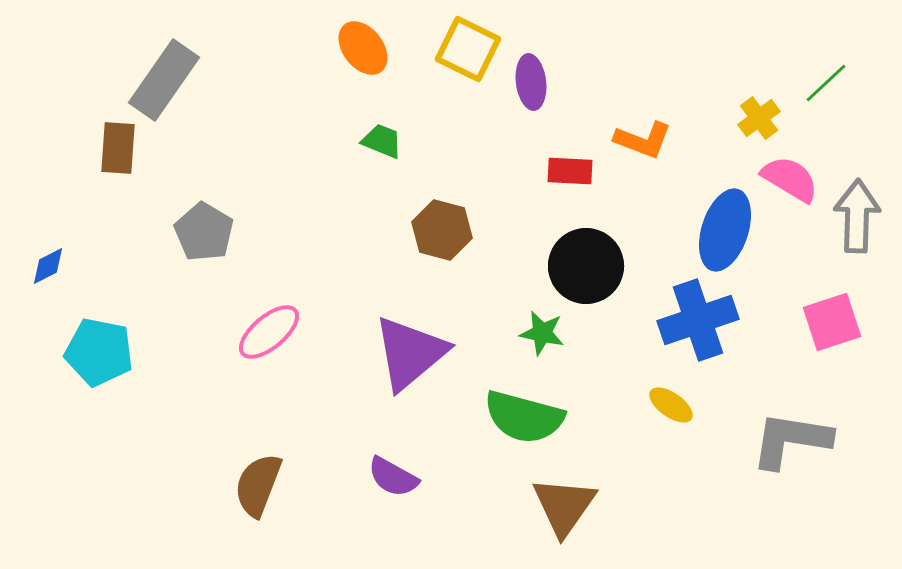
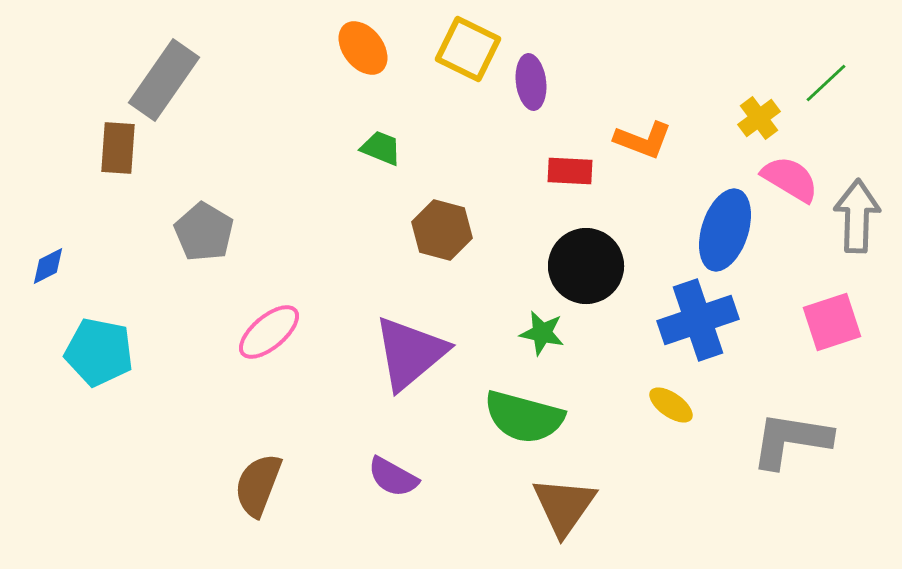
green trapezoid: moved 1 px left, 7 px down
